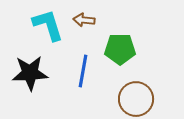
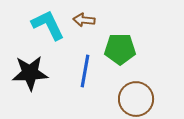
cyan L-shape: rotated 9 degrees counterclockwise
blue line: moved 2 px right
